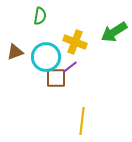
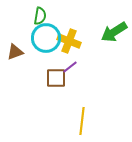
yellow cross: moved 6 px left, 1 px up
cyan circle: moved 19 px up
